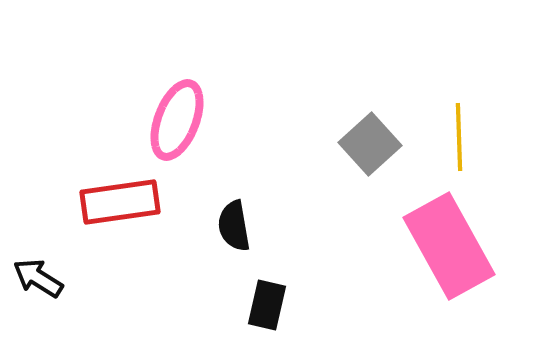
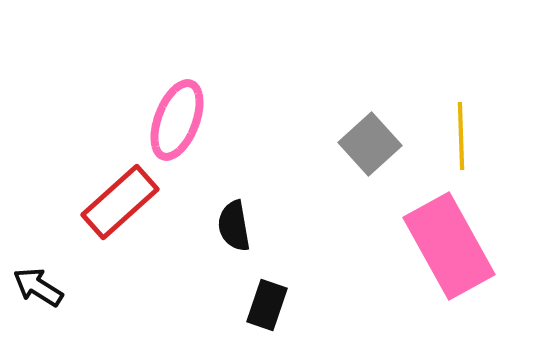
yellow line: moved 2 px right, 1 px up
red rectangle: rotated 34 degrees counterclockwise
black arrow: moved 9 px down
black rectangle: rotated 6 degrees clockwise
